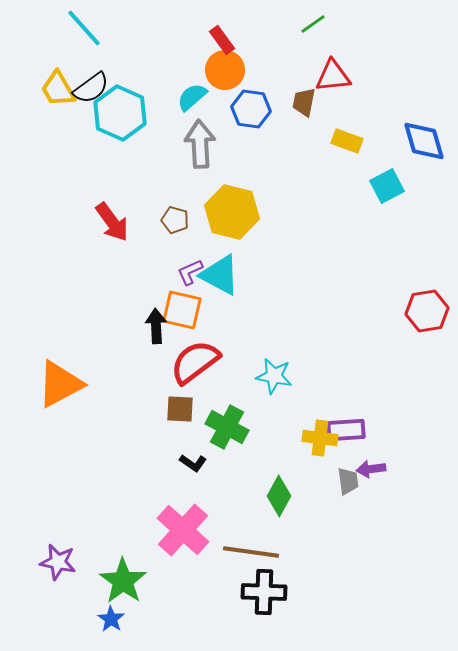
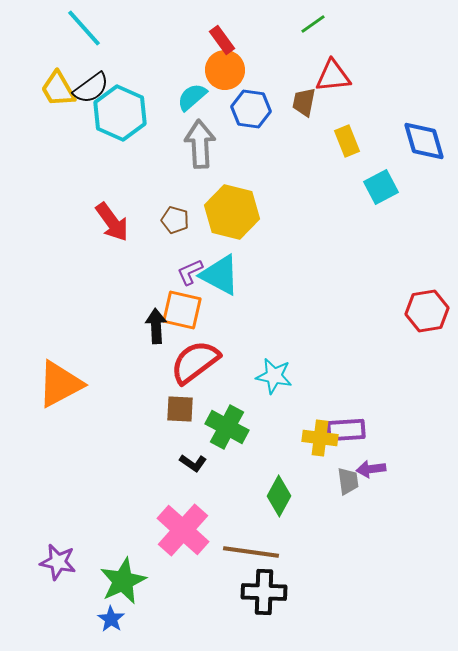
yellow rectangle: rotated 48 degrees clockwise
cyan square: moved 6 px left, 1 px down
green star: rotated 12 degrees clockwise
